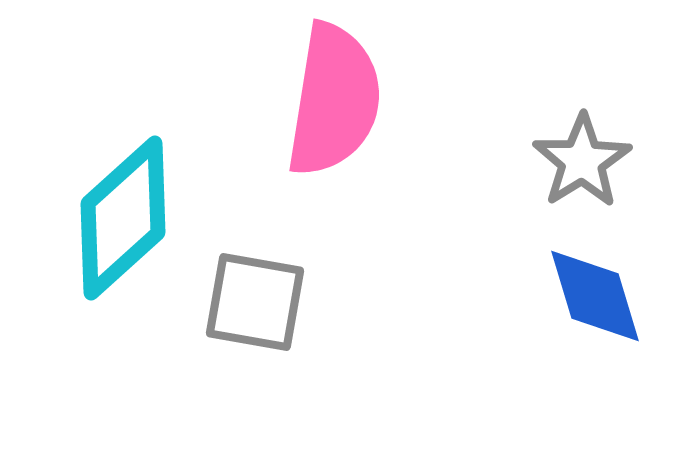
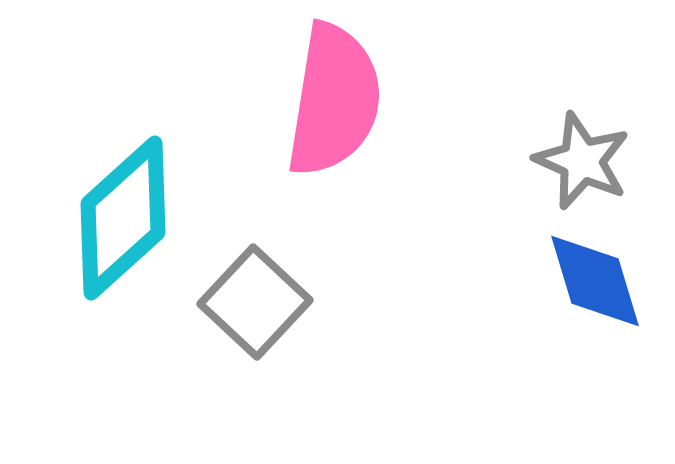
gray star: rotated 16 degrees counterclockwise
blue diamond: moved 15 px up
gray square: rotated 33 degrees clockwise
